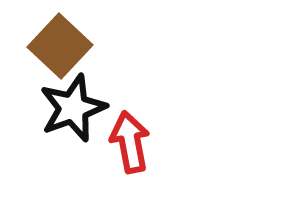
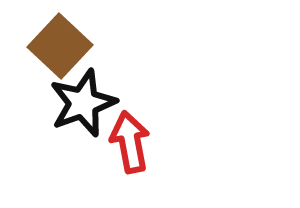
black star: moved 10 px right, 5 px up
